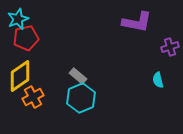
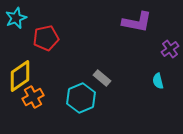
cyan star: moved 2 px left, 1 px up
red pentagon: moved 20 px right
purple cross: moved 2 px down; rotated 18 degrees counterclockwise
gray rectangle: moved 24 px right, 2 px down
cyan semicircle: moved 1 px down
